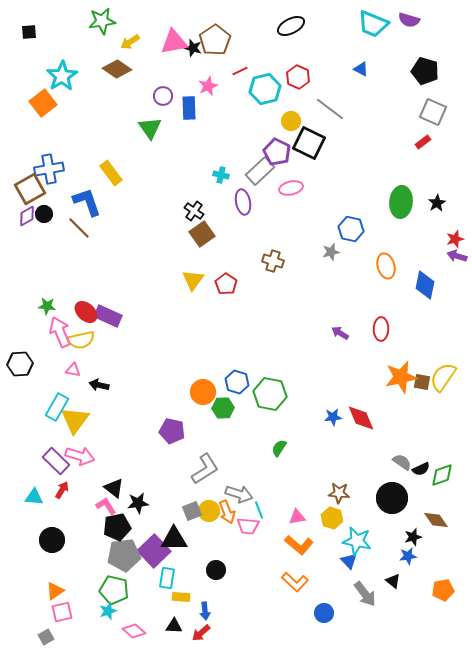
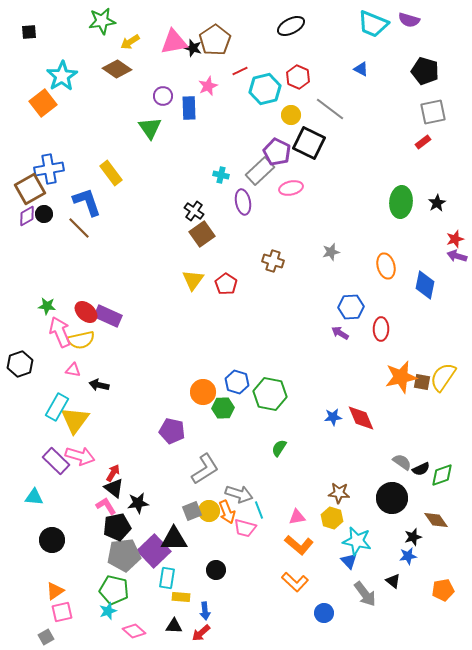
gray square at (433, 112): rotated 36 degrees counterclockwise
yellow circle at (291, 121): moved 6 px up
blue hexagon at (351, 229): moved 78 px down; rotated 15 degrees counterclockwise
black hexagon at (20, 364): rotated 15 degrees counterclockwise
red arrow at (62, 490): moved 51 px right, 17 px up
pink trapezoid at (248, 526): moved 3 px left, 2 px down; rotated 10 degrees clockwise
